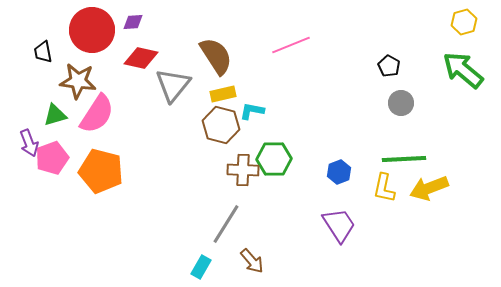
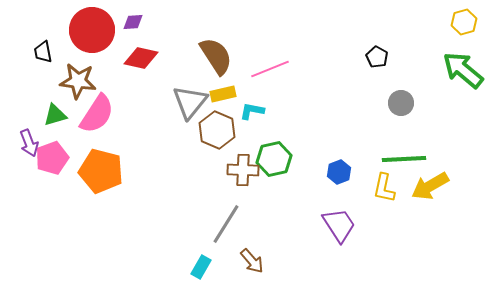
pink line: moved 21 px left, 24 px down
black pentagon: moved 12 px left, 9 px up
gray triangle: moved 17 px right, 17 px down
brown hexagon: moved 4 px left, 5 px down; rotated 9 degrees clockwise
green hexagon: rotated 12 degrees counterclockwise
yellow arrow: moved 1 px right, 2 px up; rotated 9 degrees counterclockwise
